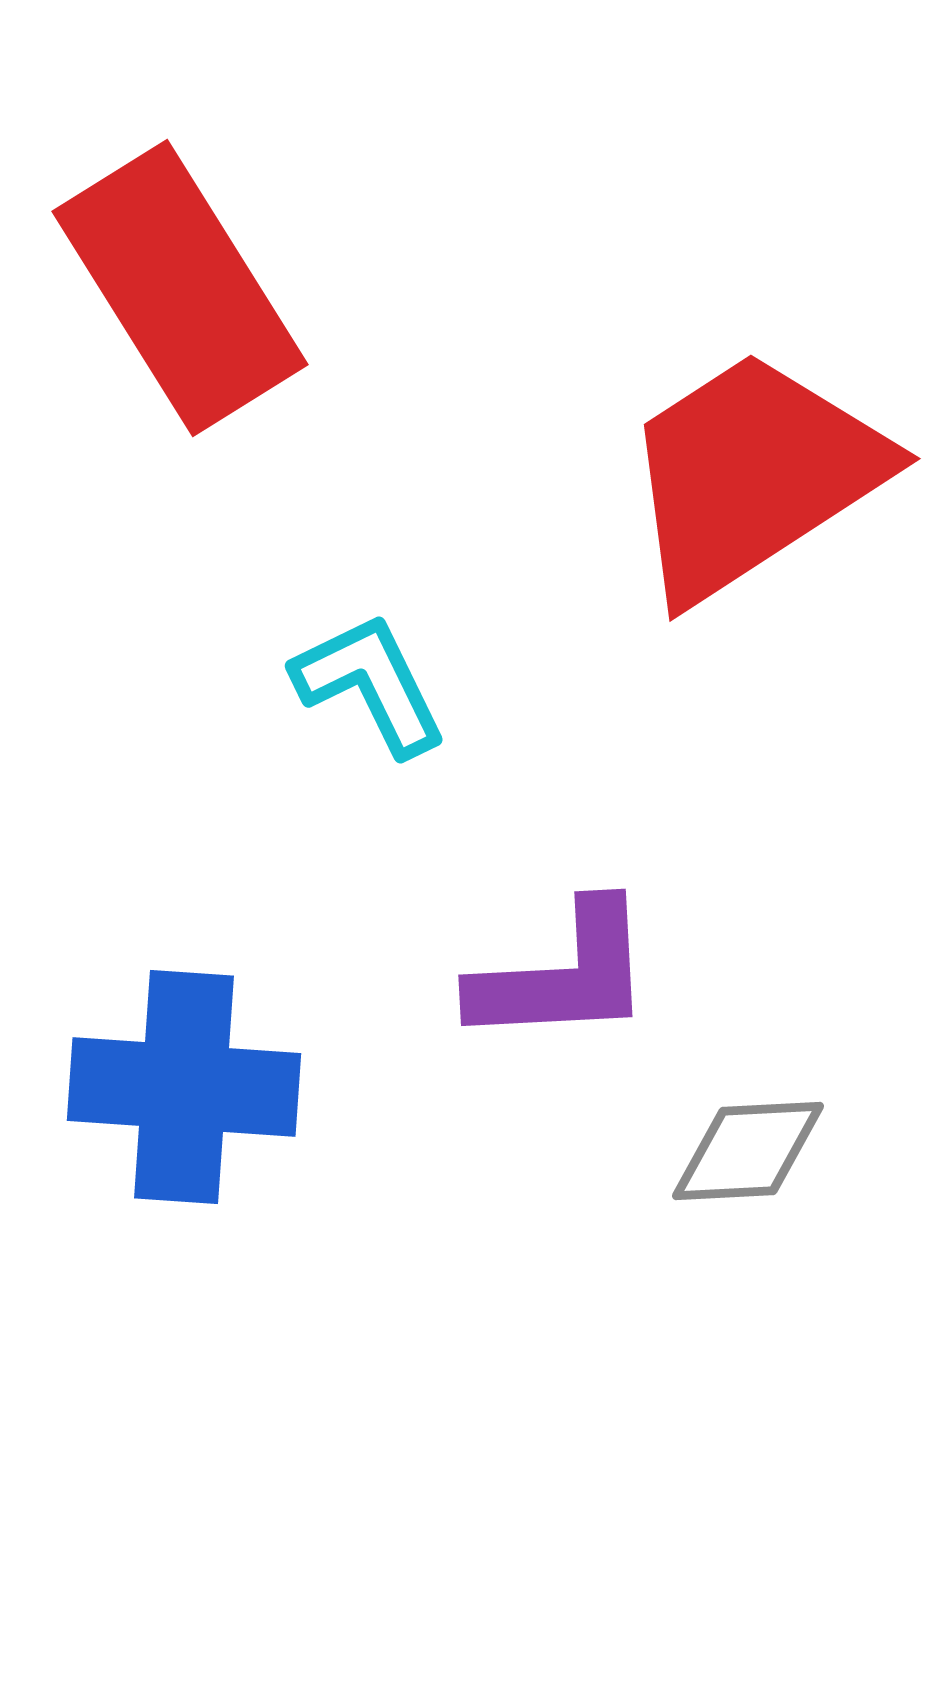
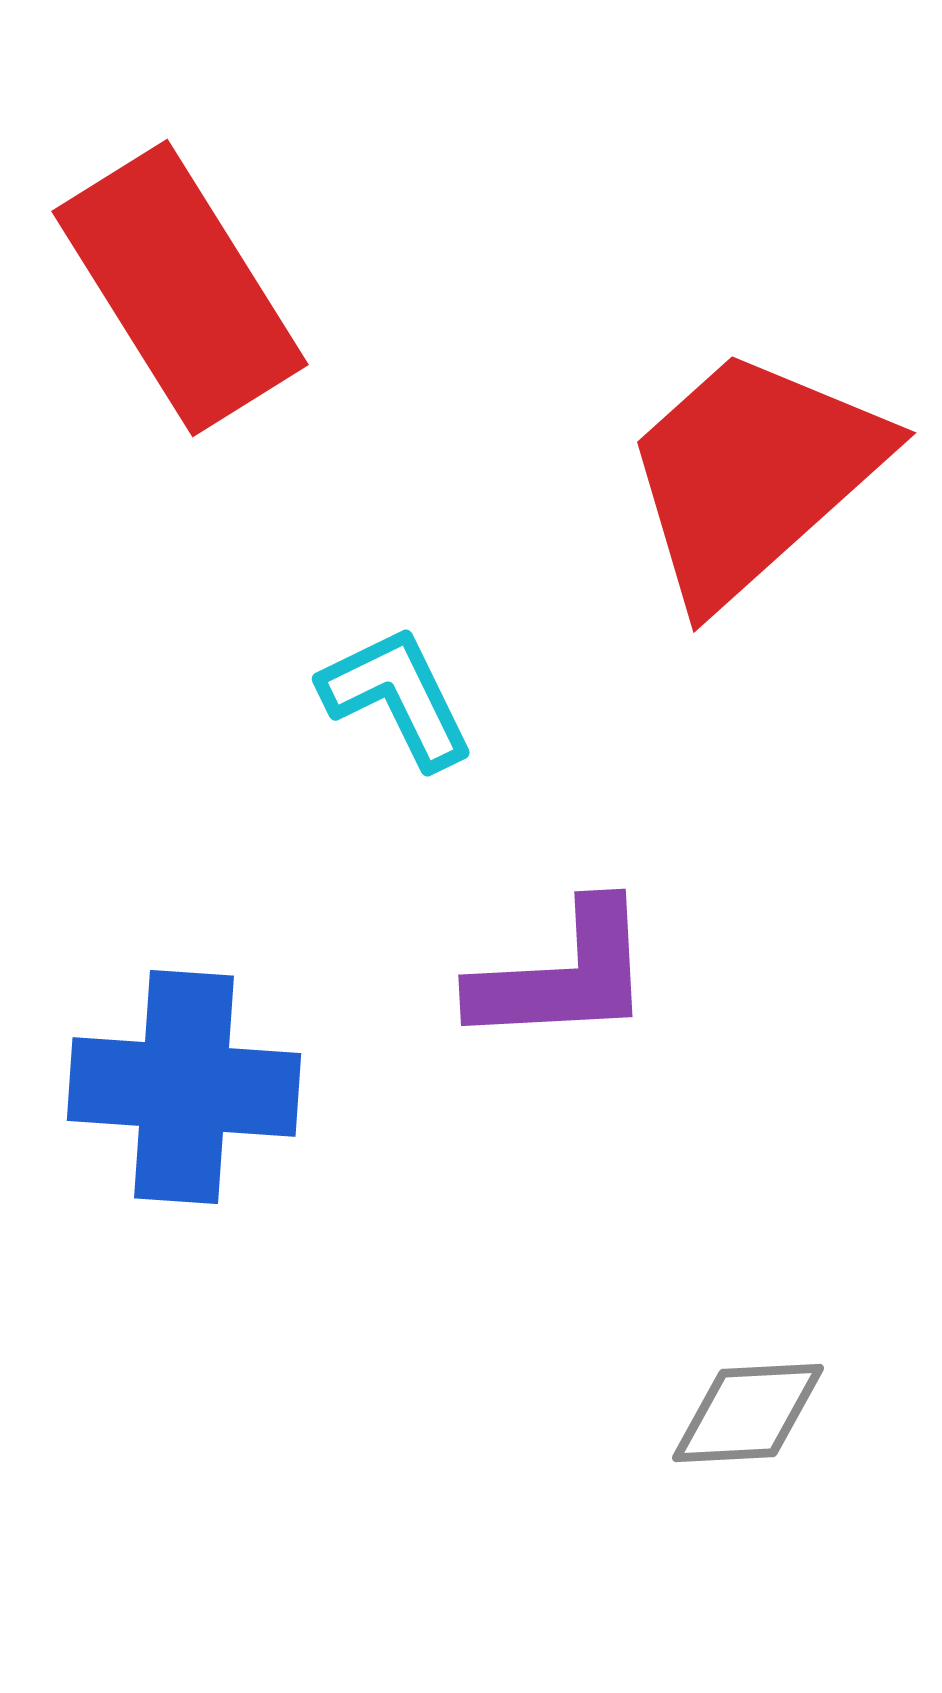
red trapezoid: rotated 9 degrees counterclockwise
cyan L-shape: moved 27 px right, 13 px down
gray diamond: moved 262 px down
